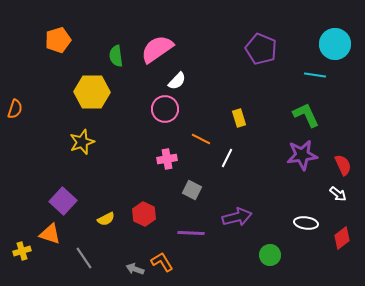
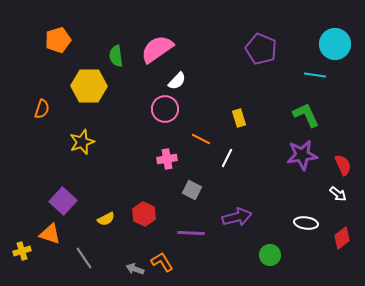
yellow hexagon: moved 3 px left, 6 px up
orange semicircle: moved 27 px right
